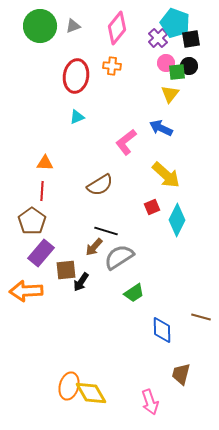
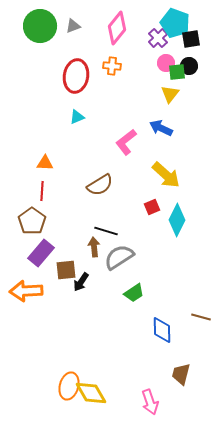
brown arrow: rotated 132 degrees clockwise
